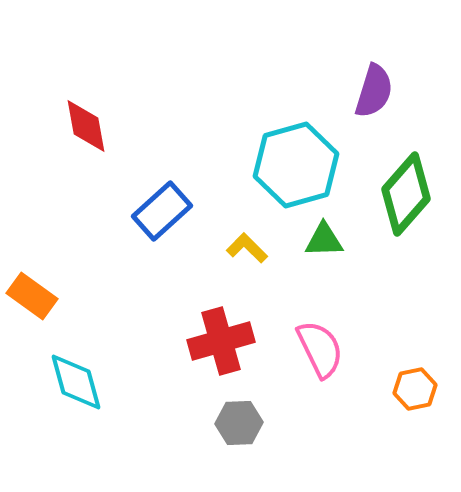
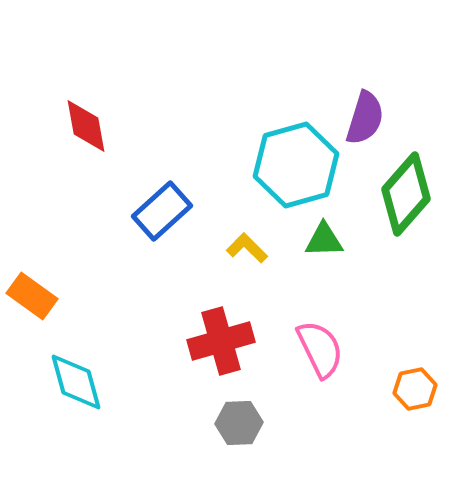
purple semicircle: moved 9 px left, 27 px down
